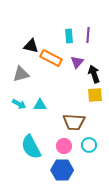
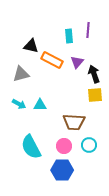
purple line: moved 5 px up
orange rectangle: moved 1 px right, 2 px down
